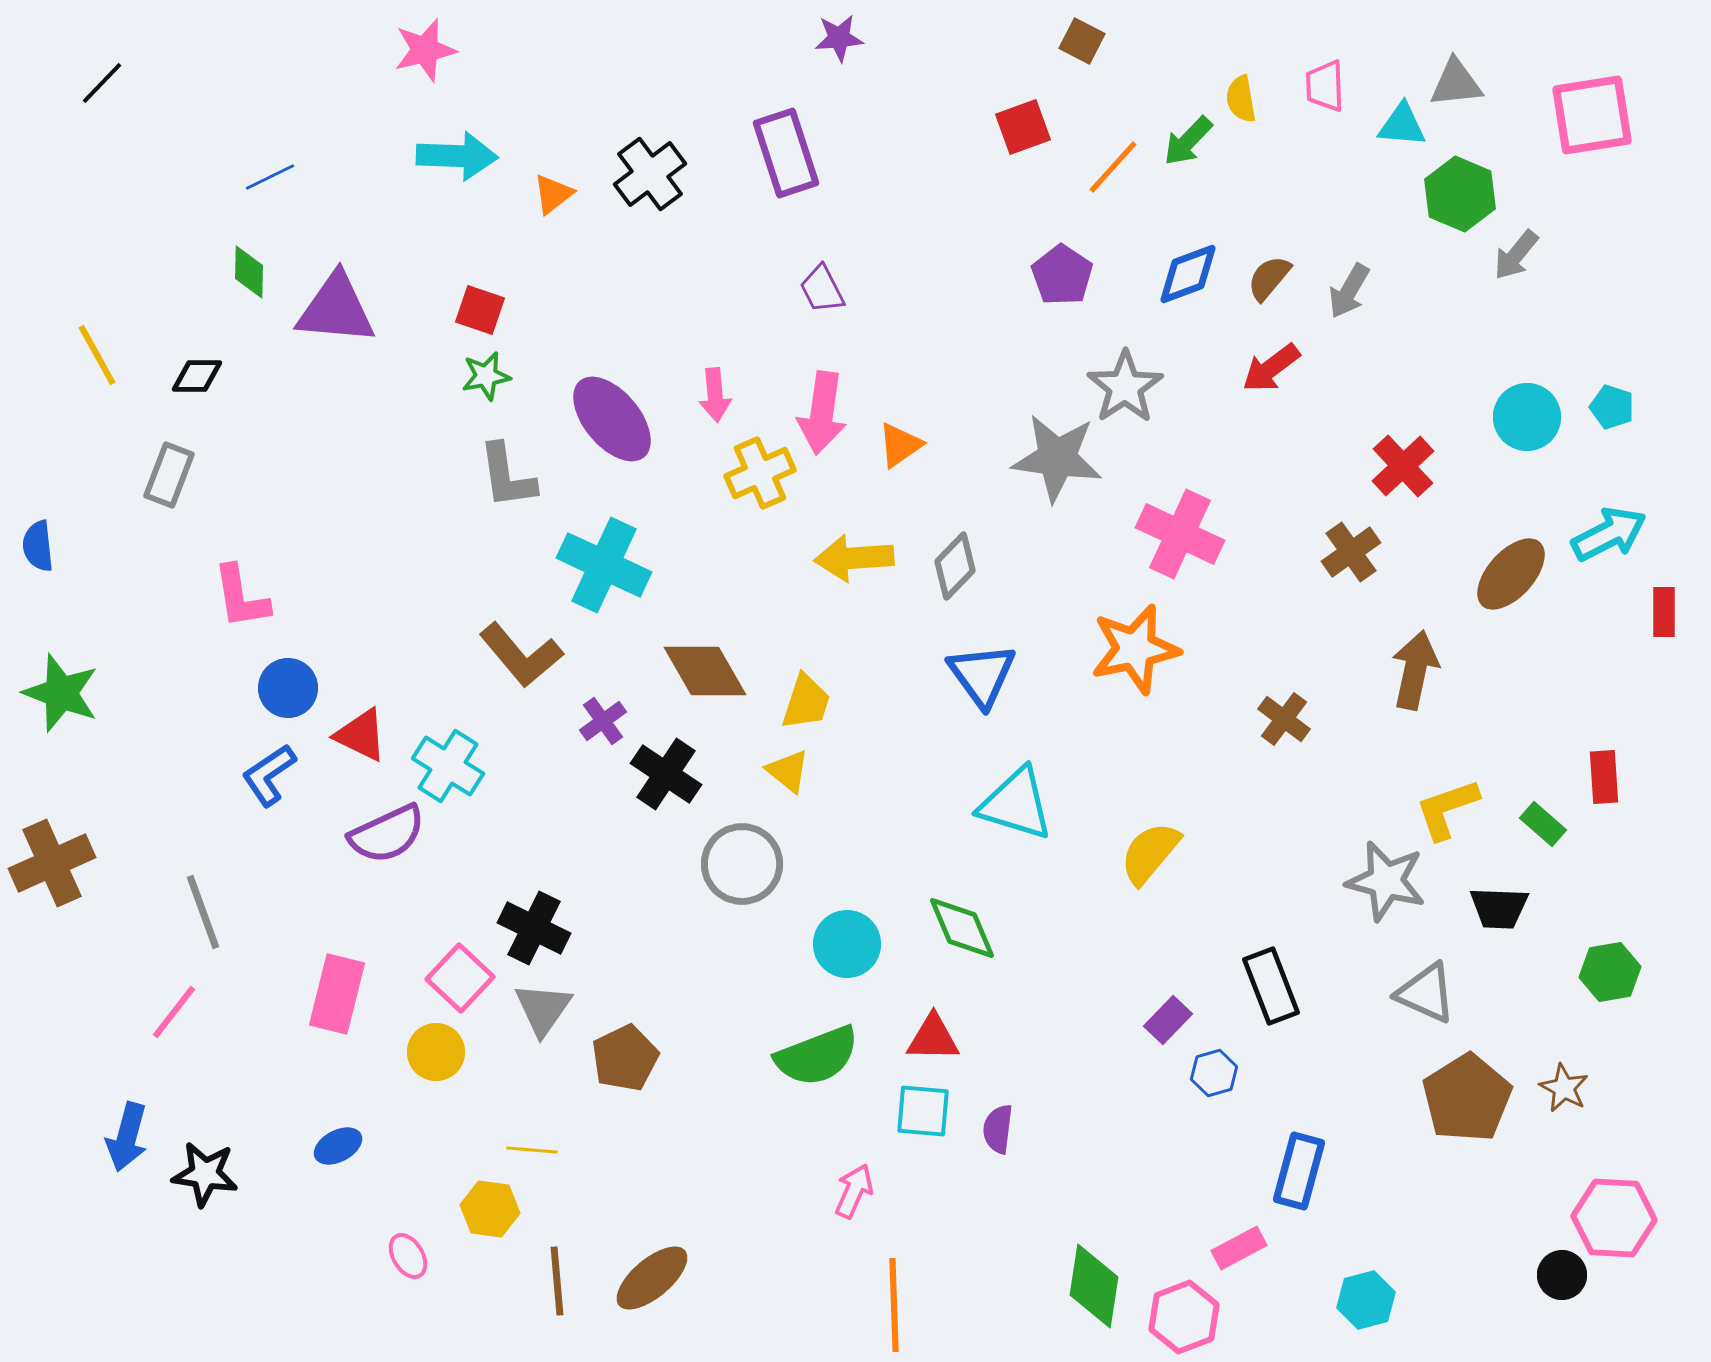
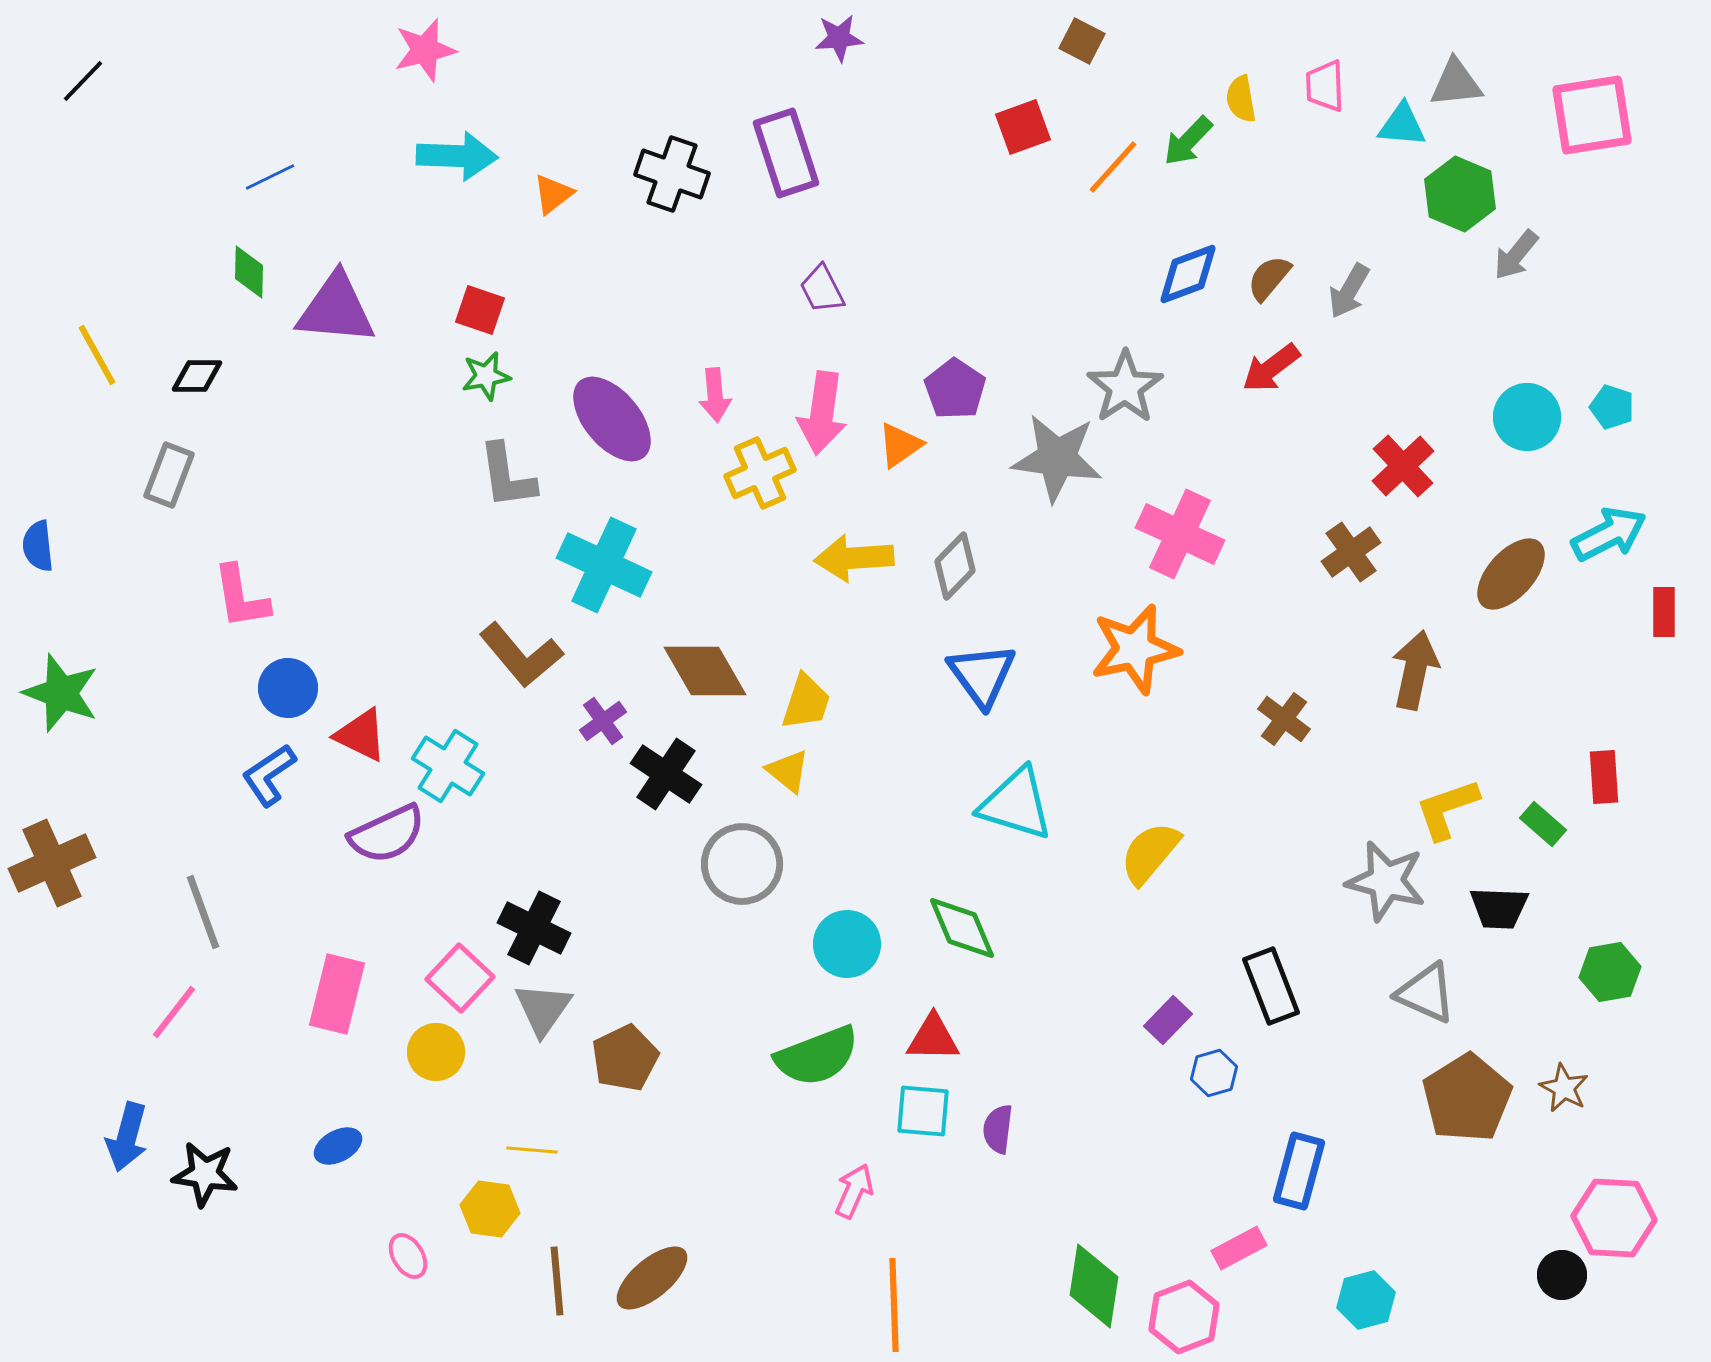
black line at (102, 83): moved 19 px left, 2 px up
black cross at (650, 174): moved 22 px right; rotated 34 degrees counterclockwise
purple pentagon at (1062, 275): moved 107 px left, 114 px down
